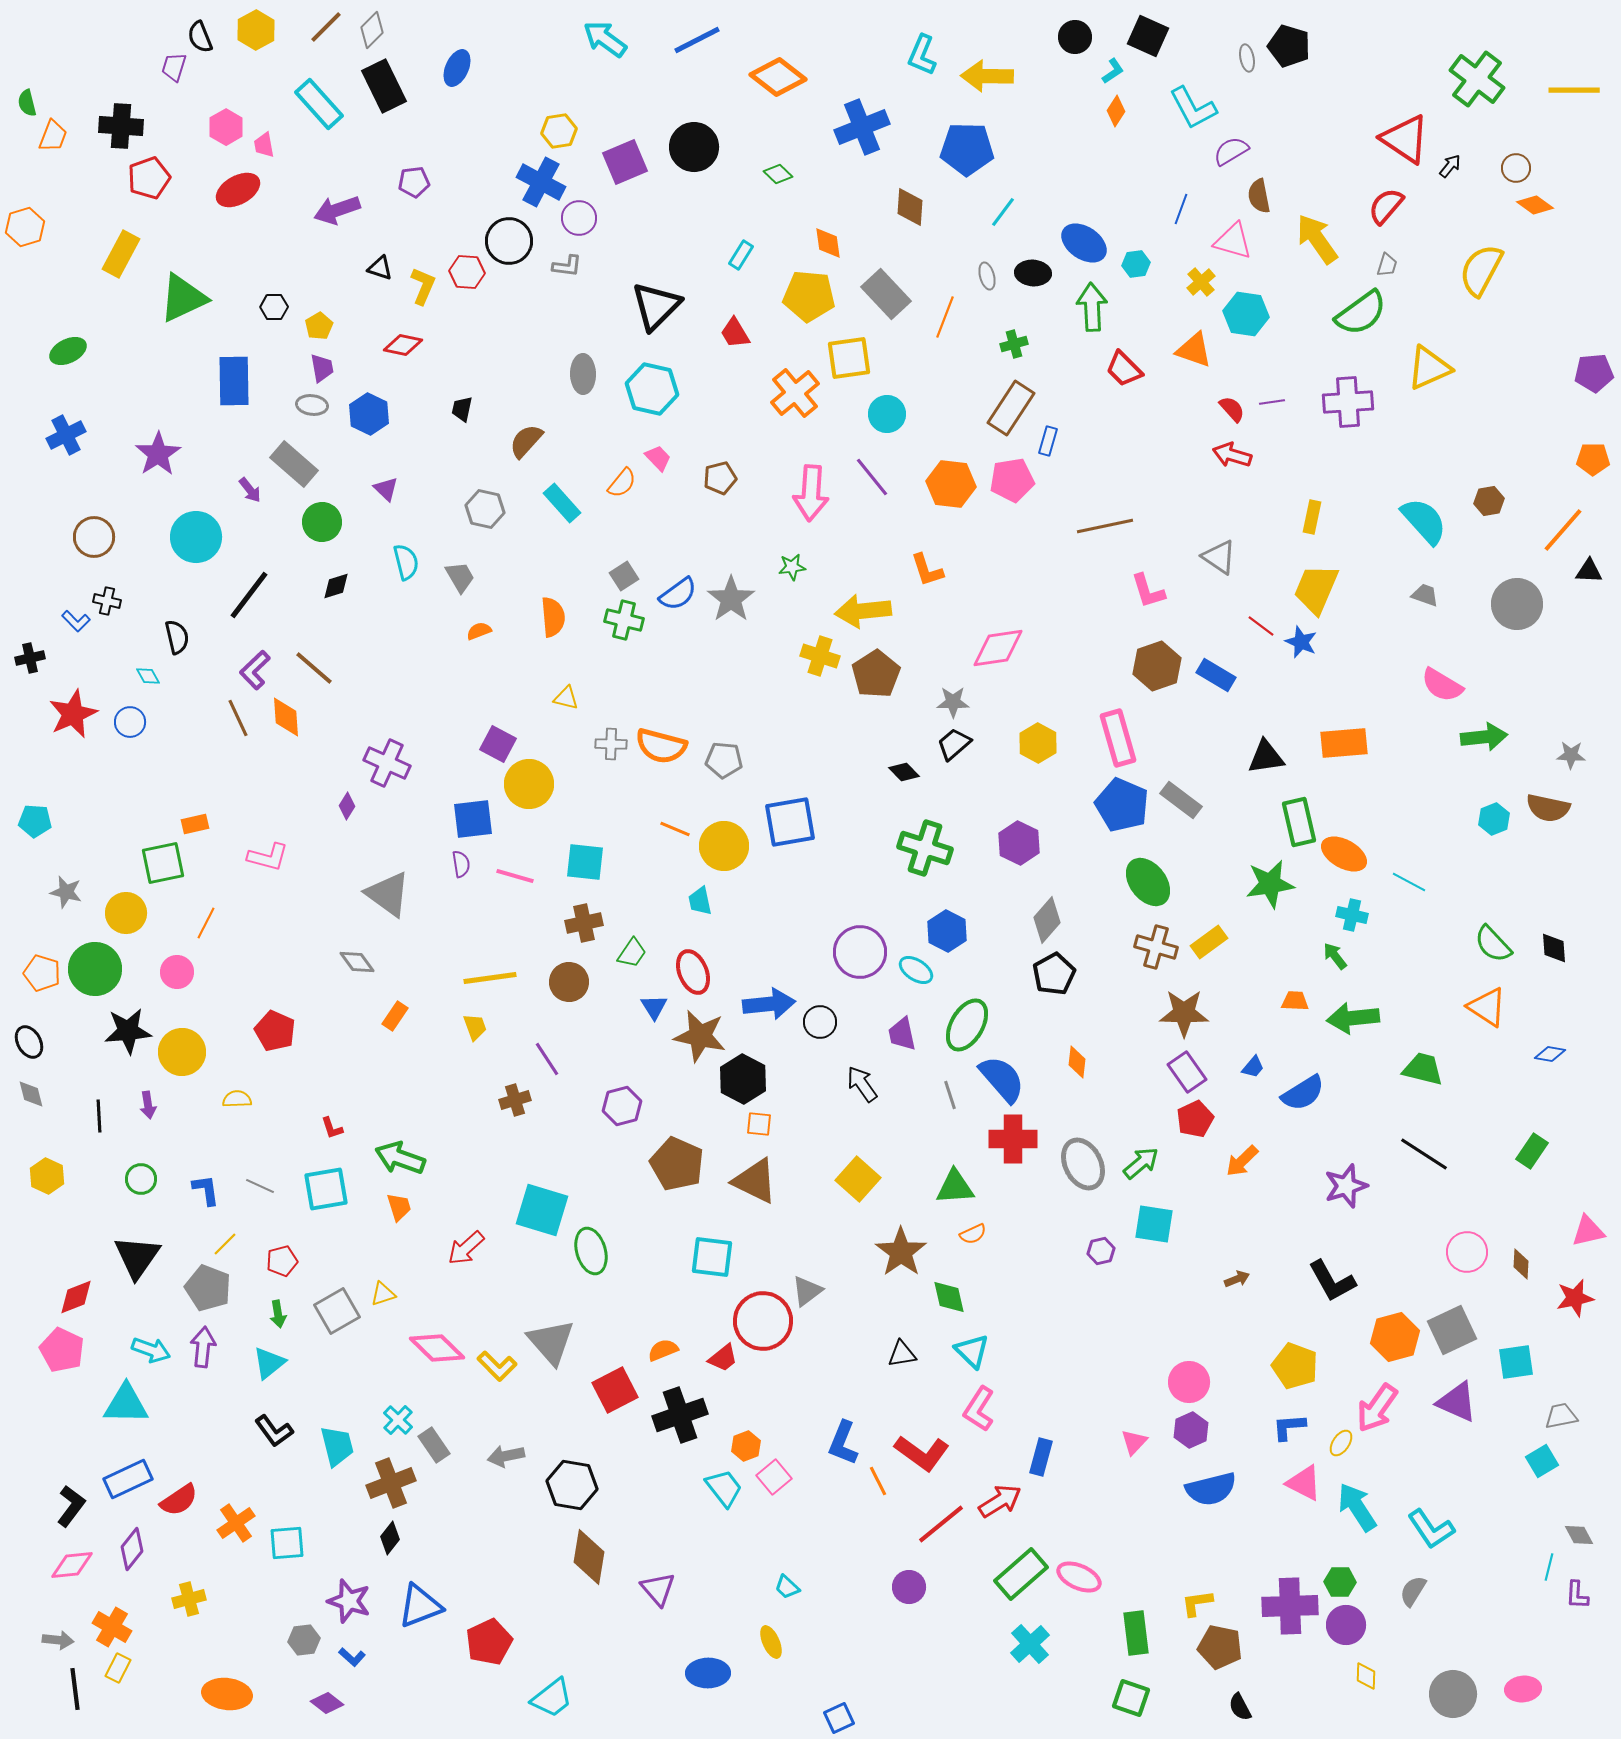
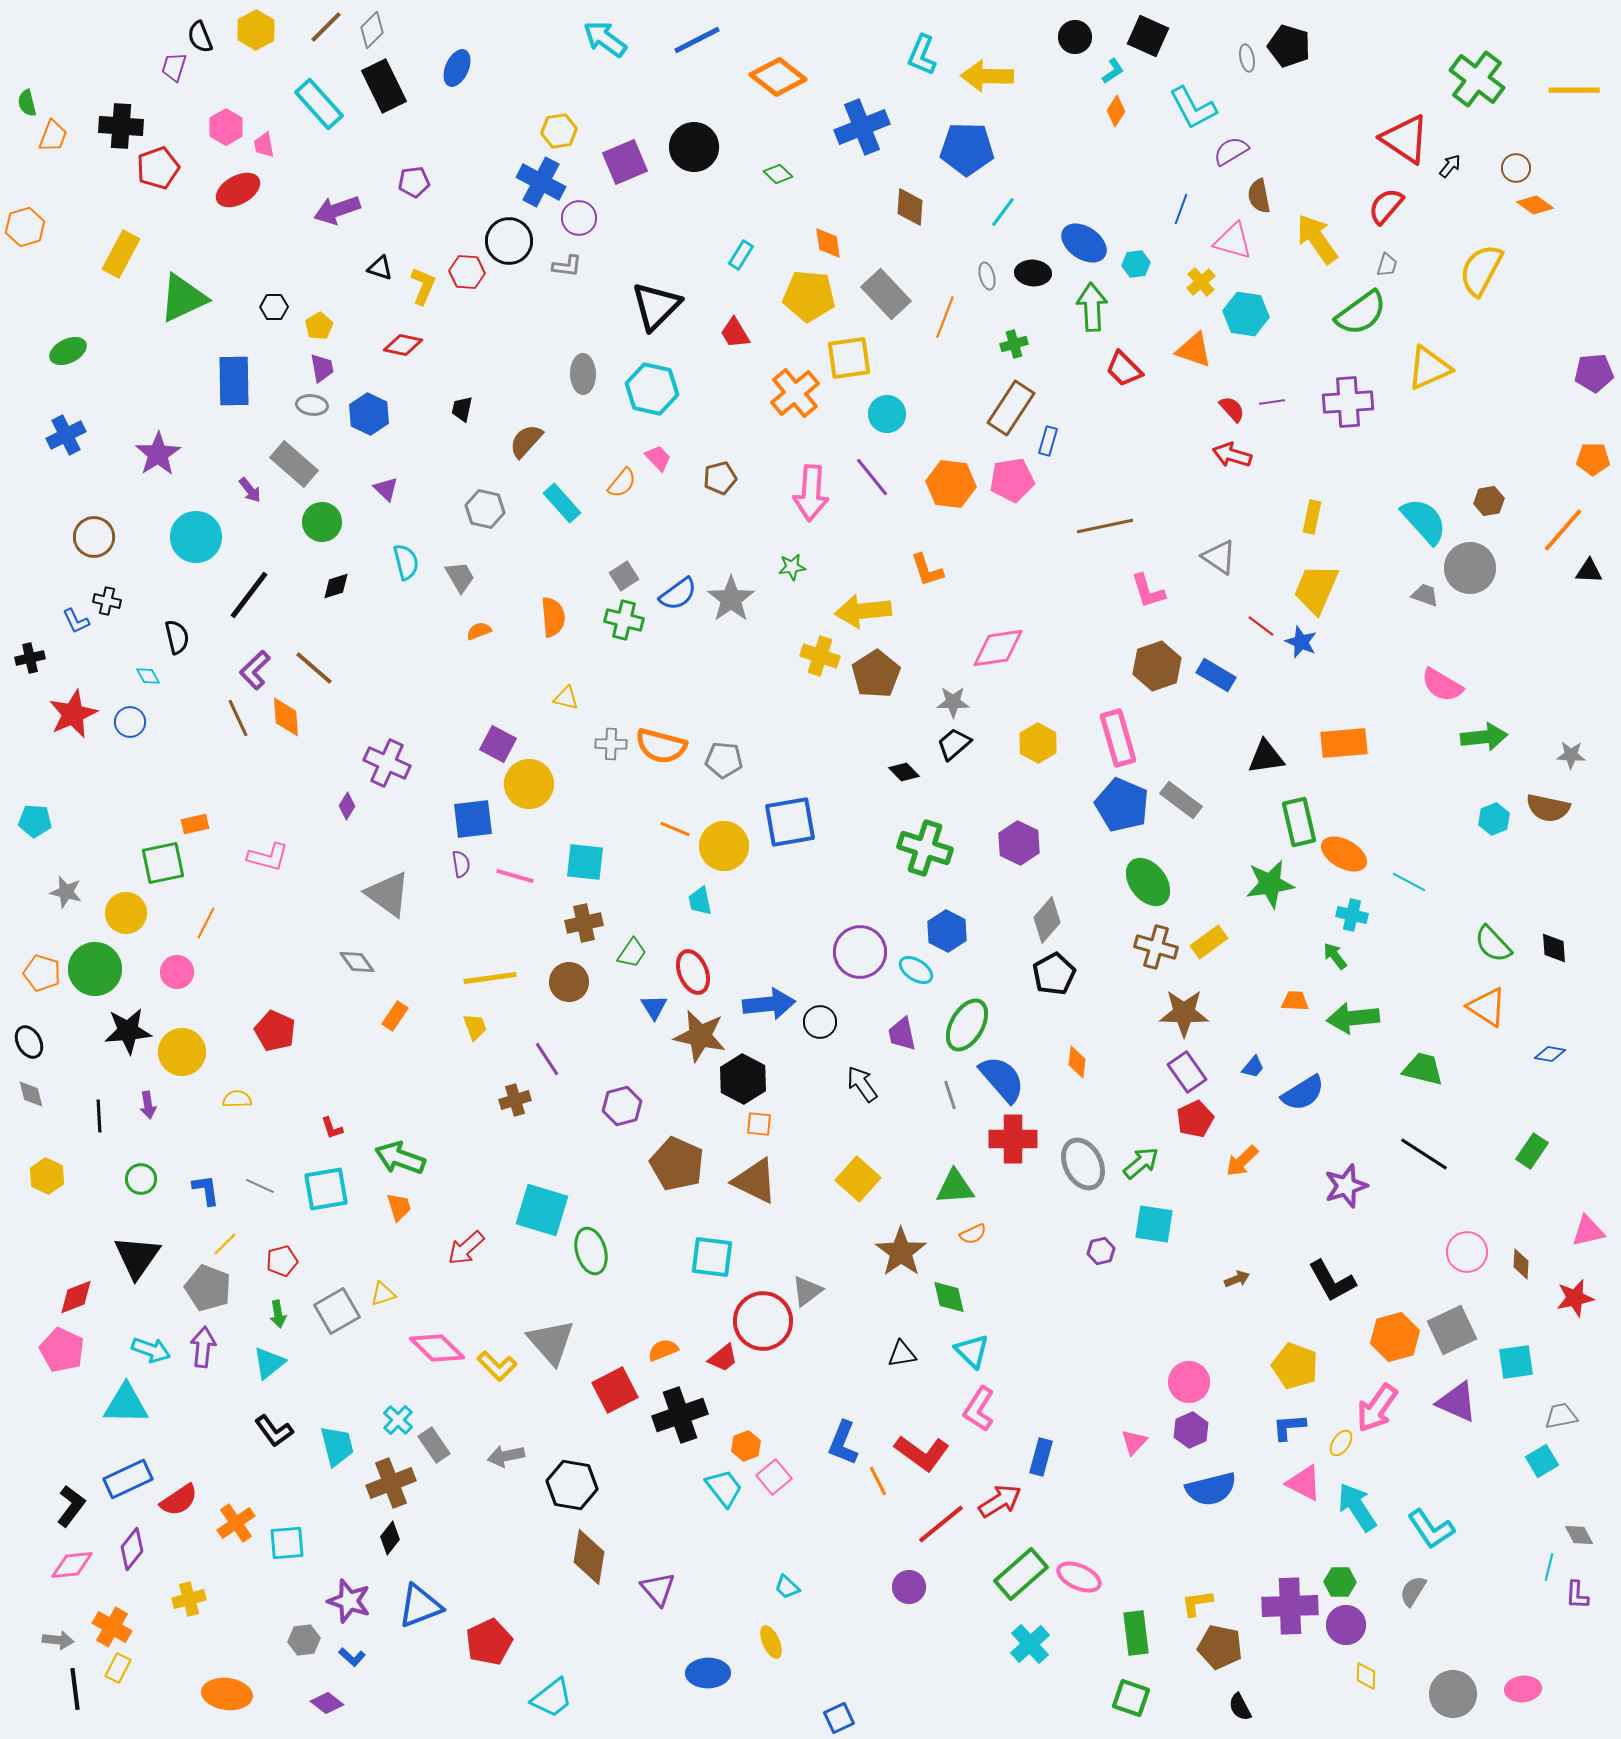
red pentagon at (149, 178): moved 9 px right, 10 px up
gray circle at (1517, 604): moved 47 px left, 36 px up
blue L-shape at (76, 621): rotated 20 degrees clockwise
